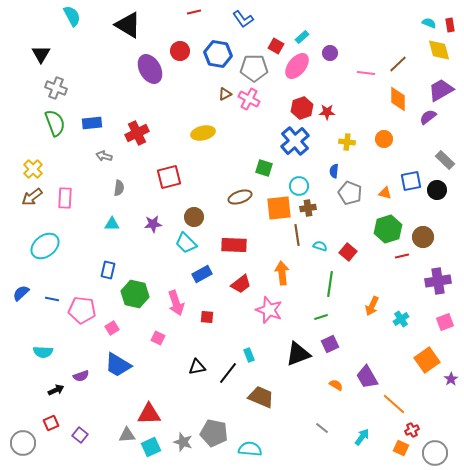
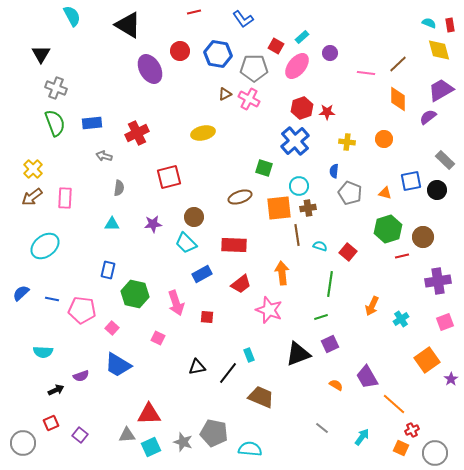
pink square at (112, 328): rotated 16 degrees counterclockwise
